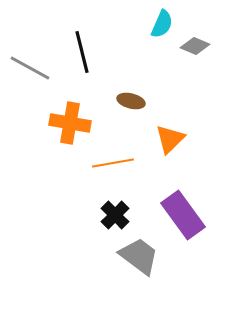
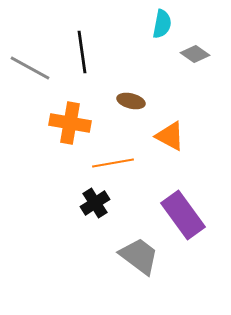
cyan semicircle: rotated 12 degrees counterclockwise
gray diamond: moved 8 px down; rotated 12 degrees clockwise
black line: rotated 6 degrees clockwise
orange triangle: moved 3 px up; rotated 48 degrees counterclockwise
black cross: moved 20 px left, 12 px up; rotated 12 degrees clockwise
